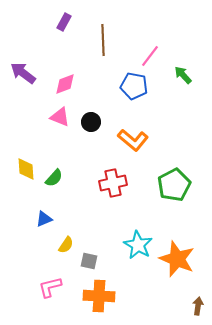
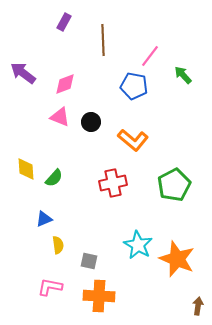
yellow semicircle: moved 8 px left; rotated 42 degrees counterclockwise
pink L-shape: rotated 25 degrees clockwise
